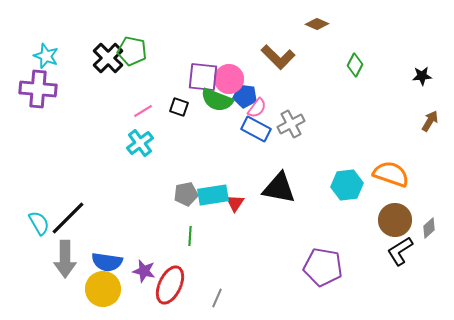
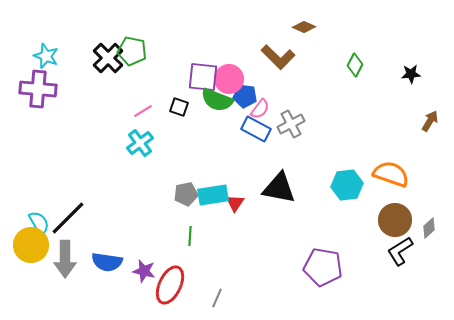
brown diamond: moved 13 px left, 3 px down
black star: moved 11 px left, 2 px up
pink semicircle: moved 3 px right, 1 px down
yellow circle: moved 72 px left, 44 px up
